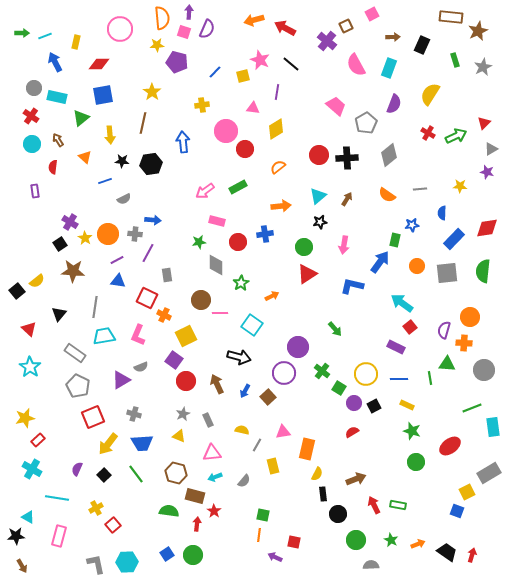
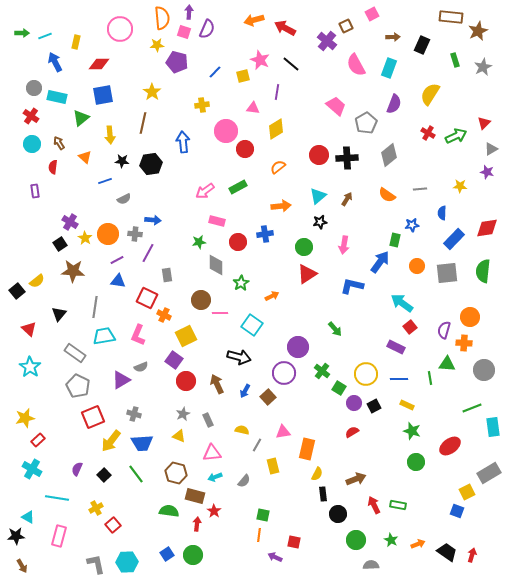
brown arrow at (58, 140): moved 1 px right, 3 px down
yellow arrow at (108, 444): moved 3 px right, 3 px up
